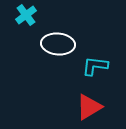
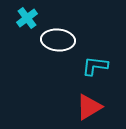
cyan cross: moved 1 px right, 3 px down
white ellipse: moved 4 px up
